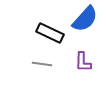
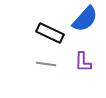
gray line: moved 4 px right
